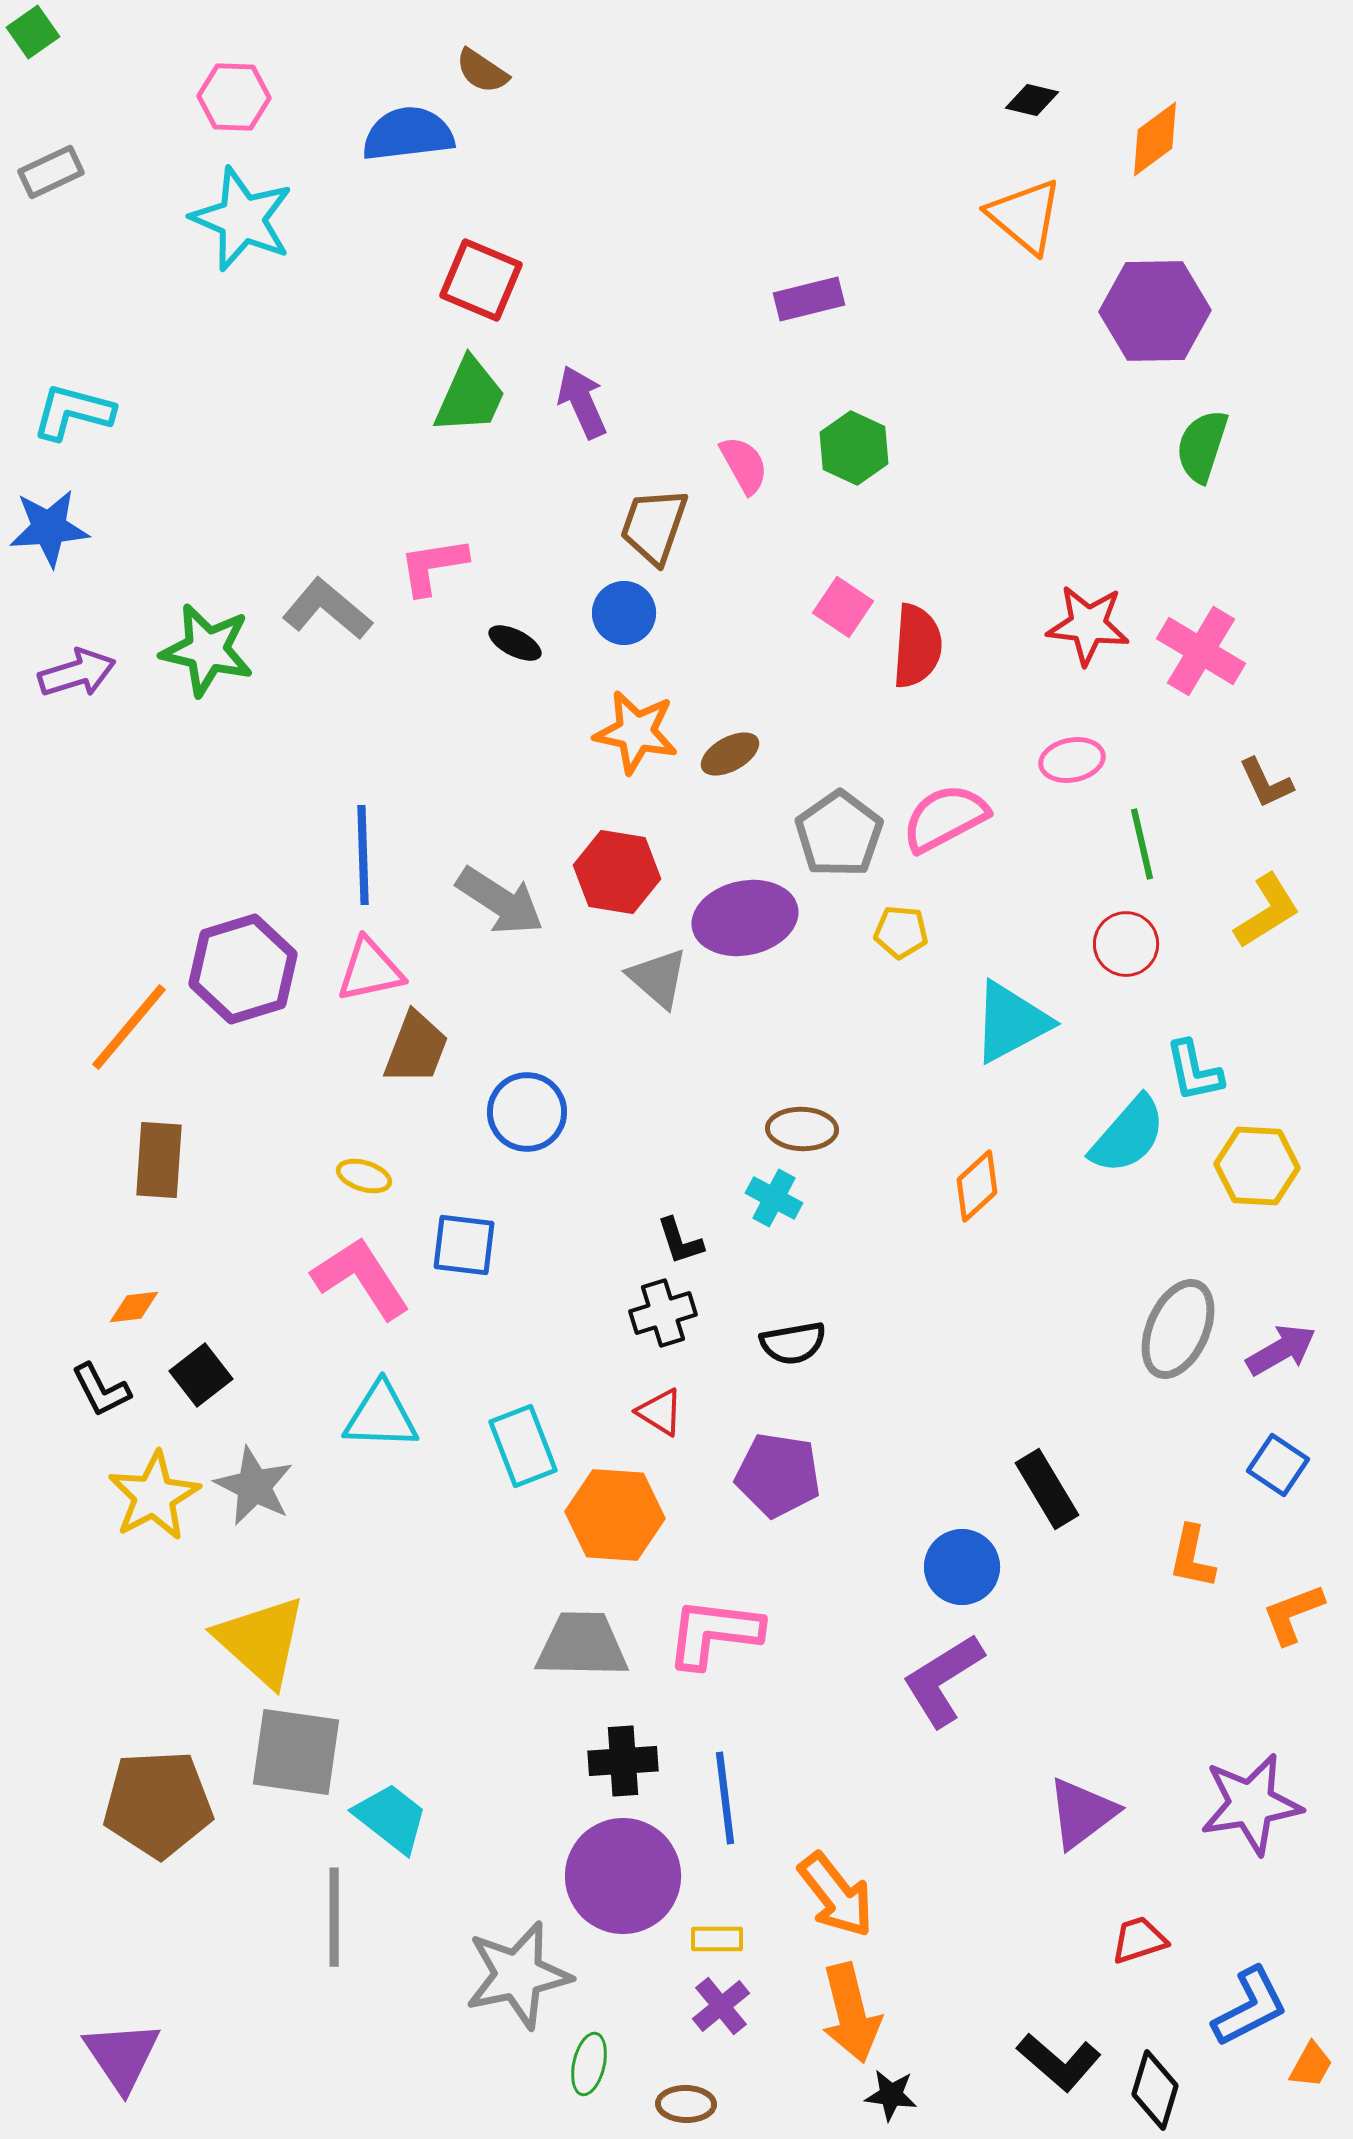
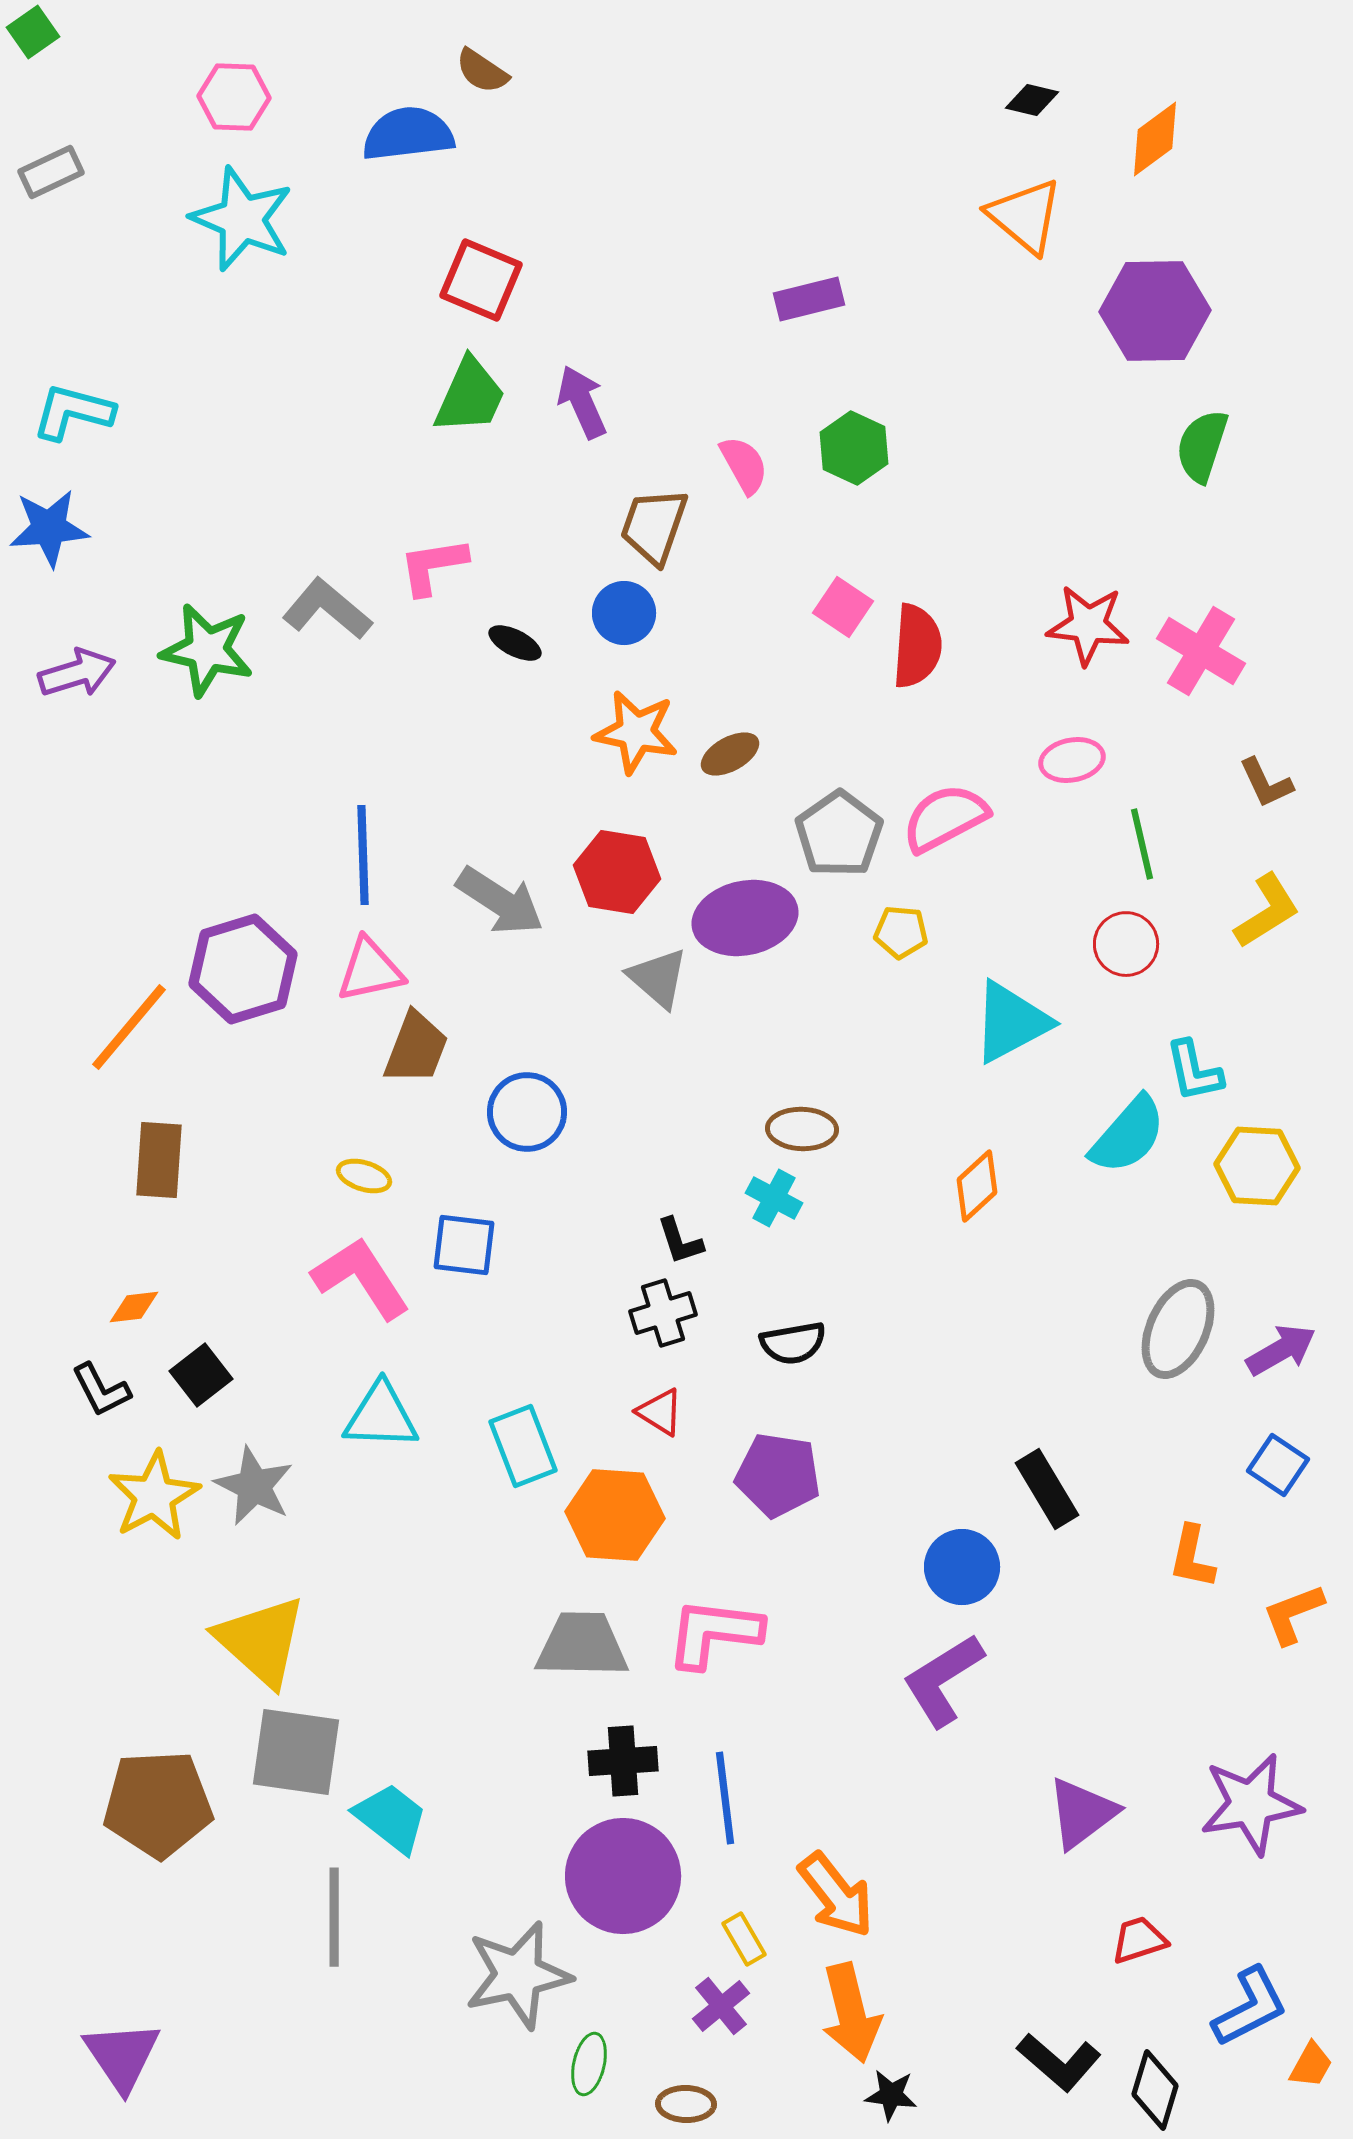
yellow rectangle at (717, 1939): moved 27 px right; rotated 60 degrees clockwise
